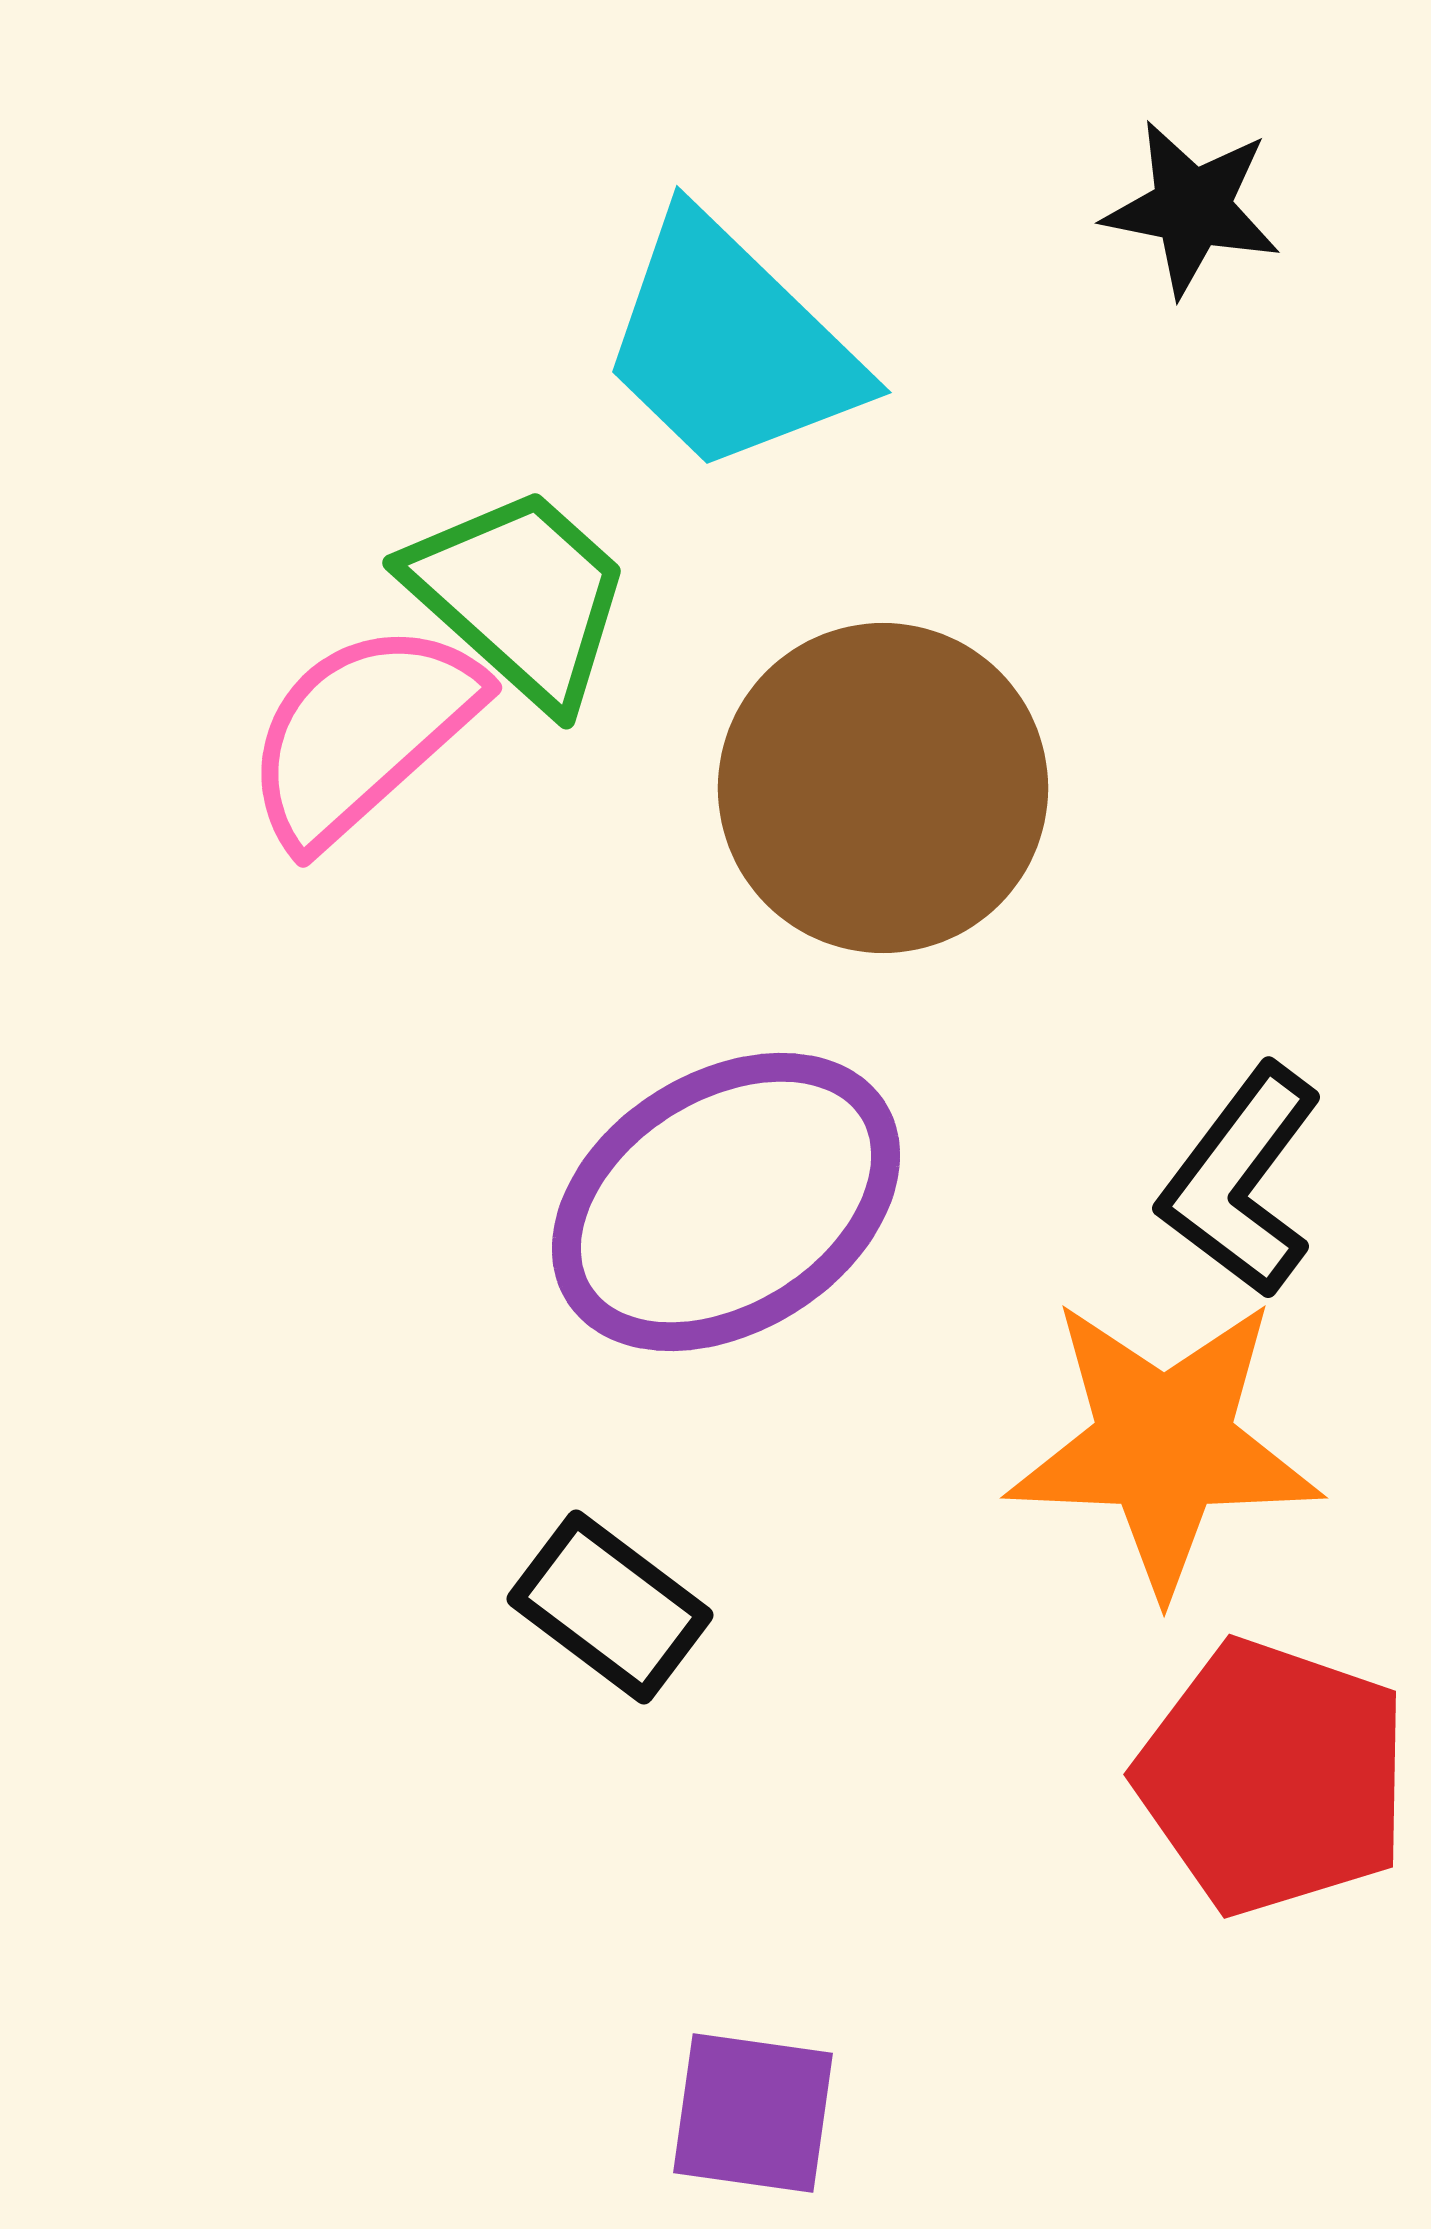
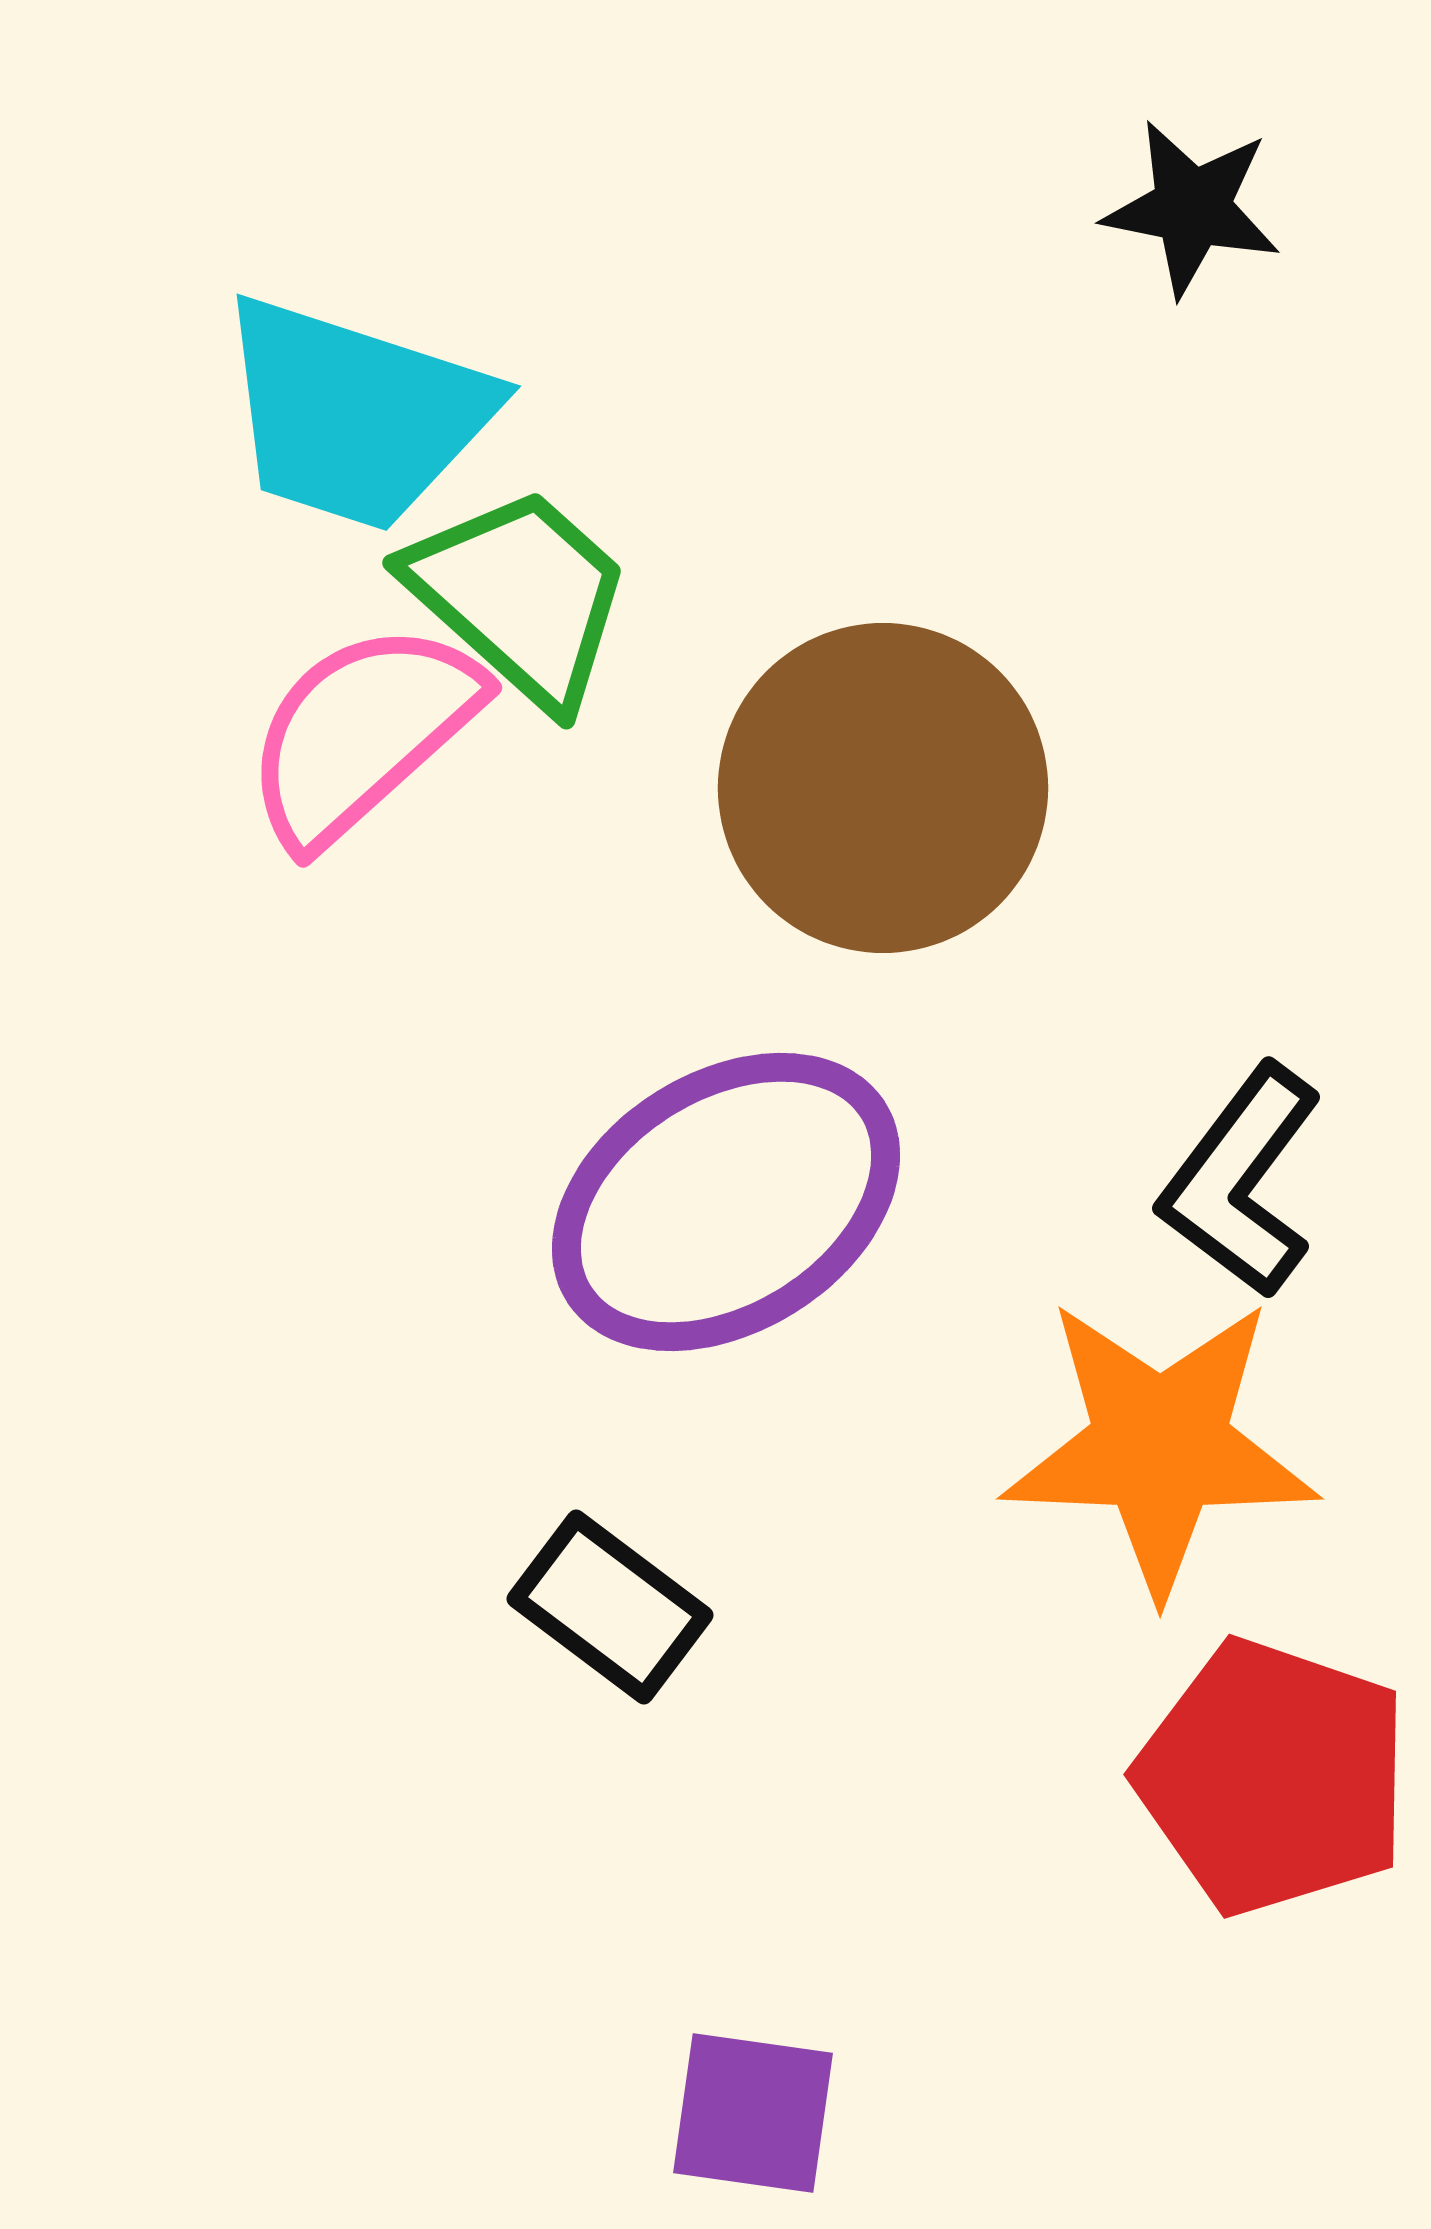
cyan trapezoid: moved 375 px left, 69 px down; rotated 26 degrees counterclockwise
orange star: moved 4 px left, 1 px down
